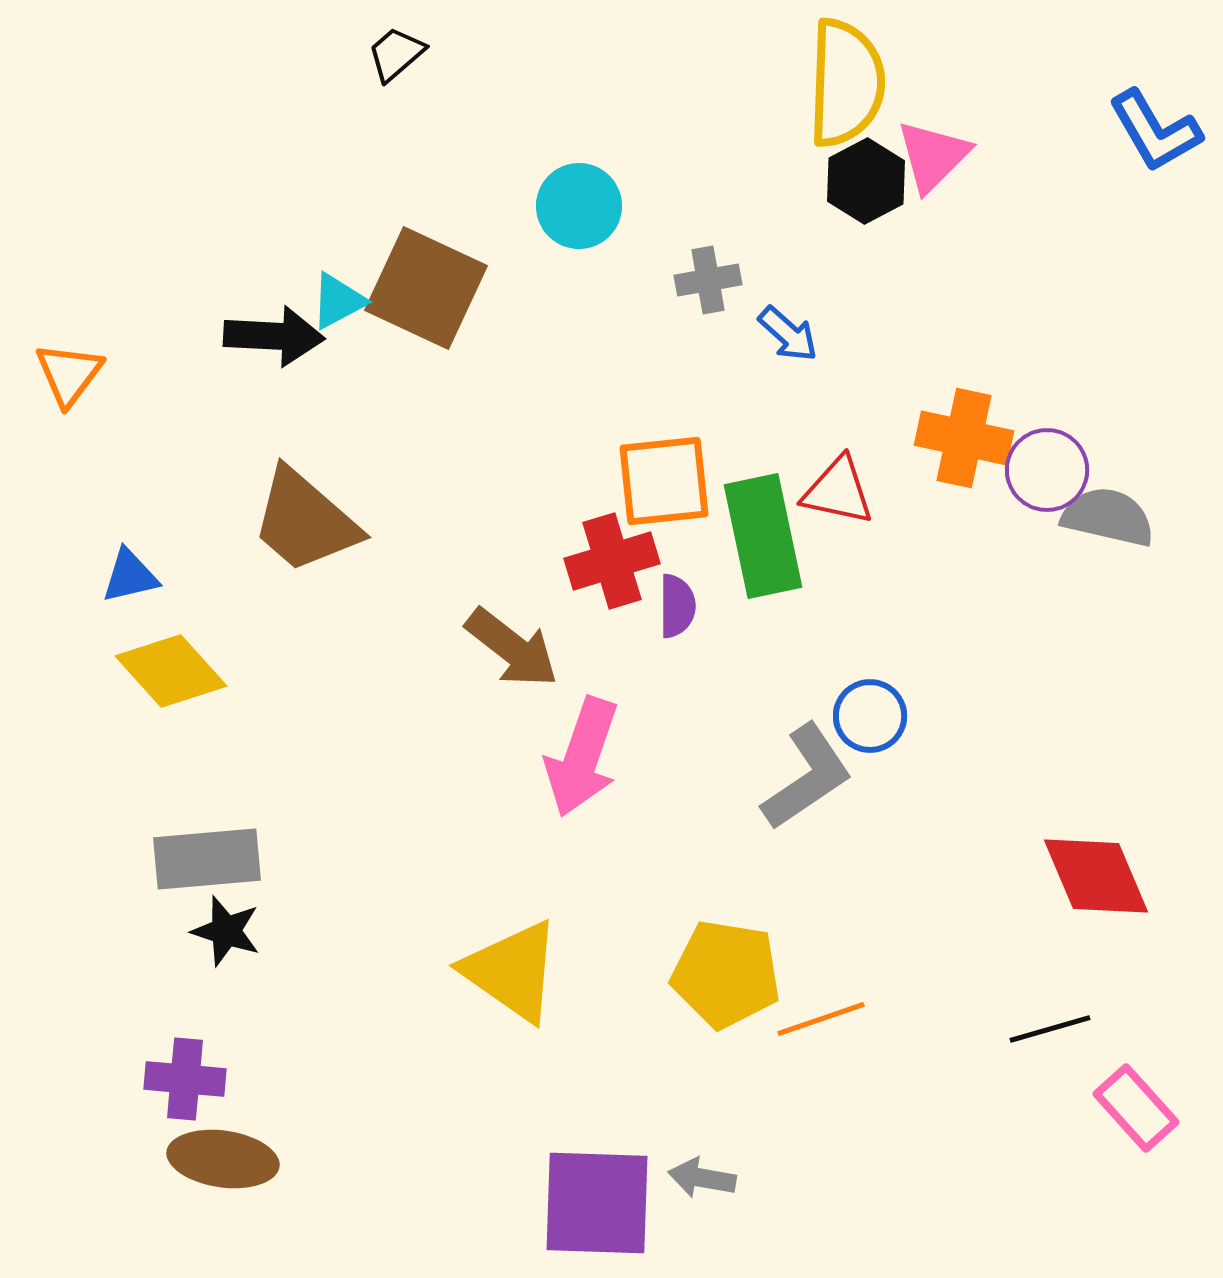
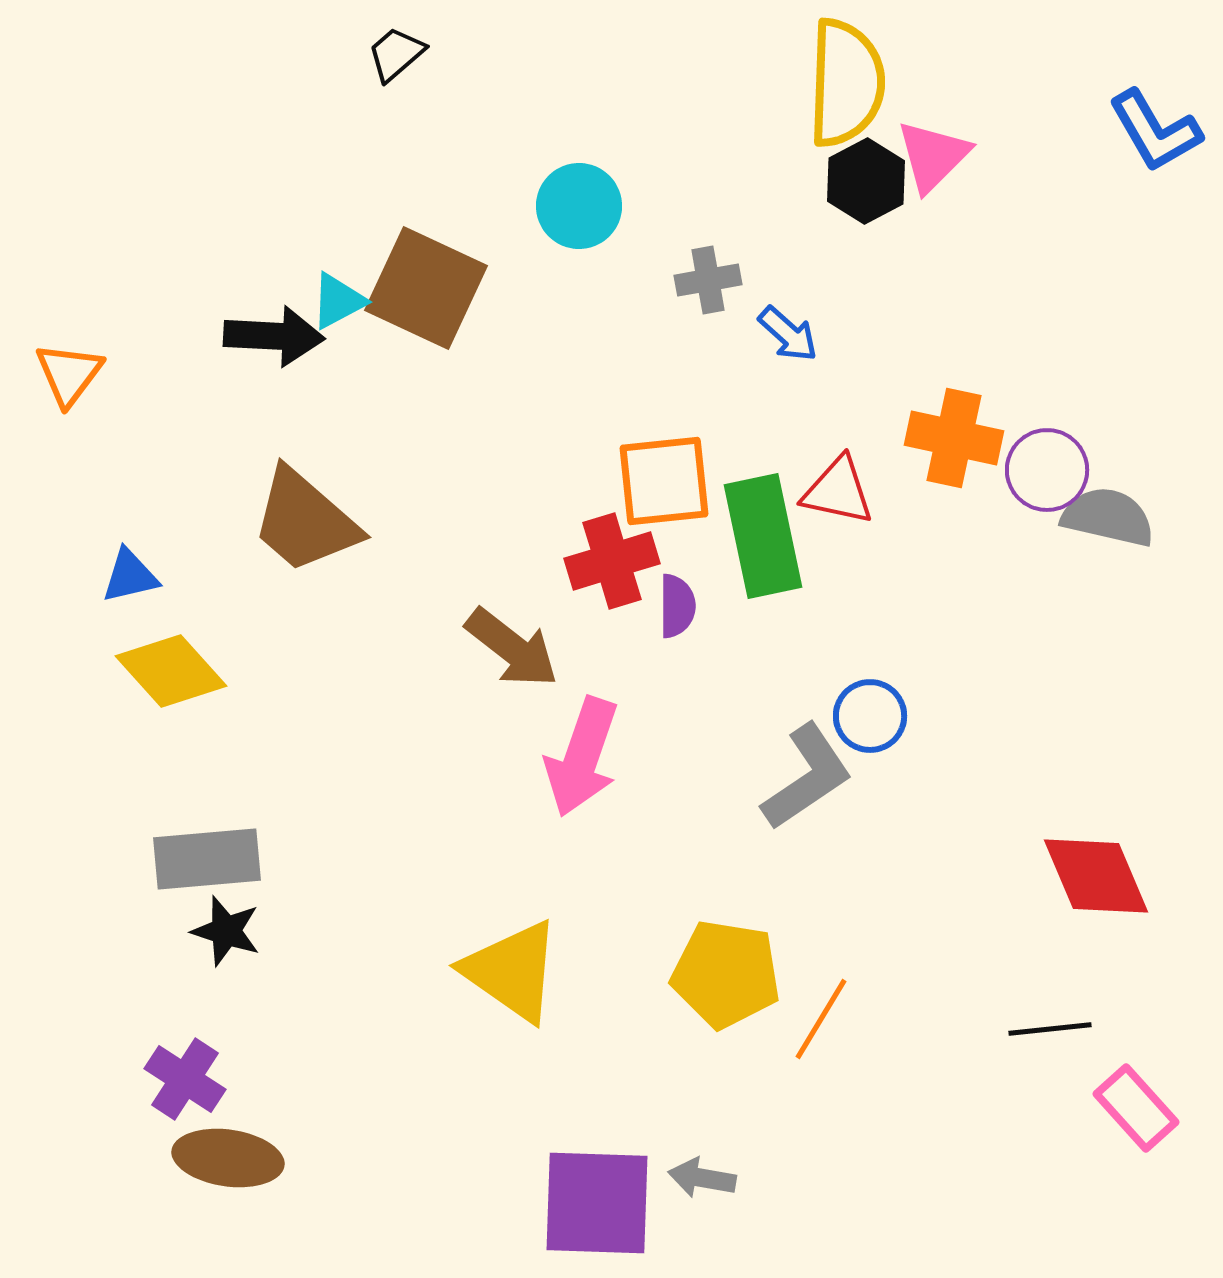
orange cross: moved 10 px left
orange line: rotated 40 degrees counterclockwise
black line: rotated 10 degrees clockwise
purple cross: rotated 28 degrees clockwise
brown ellipse: moved 5 px right, 1 px up
